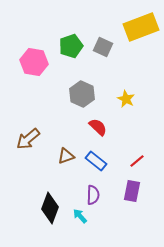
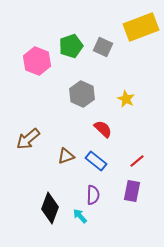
pink hexagon: moved 3 px right, 1 px up; rotated 12 degrees clockwise
red semicircle: moved 5 px right, 2 px down
